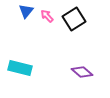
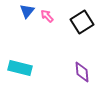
blue triangle: moved 1 px right
black square: moved 8 px right, 3 px down
purple diamond: rotated 45 degrees clockwise
